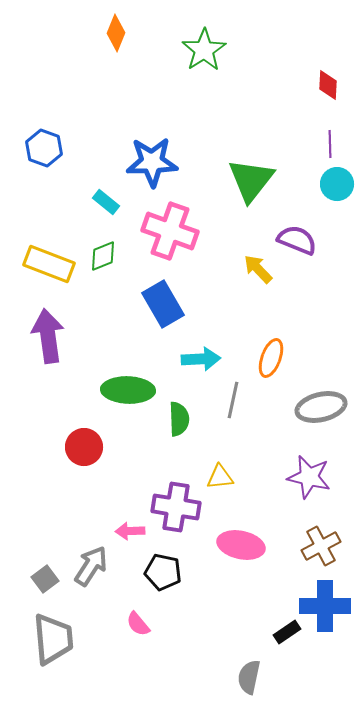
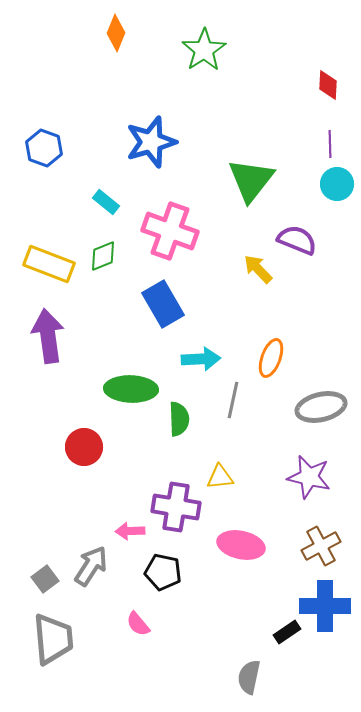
blue star: moved 1 px left, 20 px up; rotated 15 degrees counterclockwise
green ellipse: moved 3 px right, 1 px up
